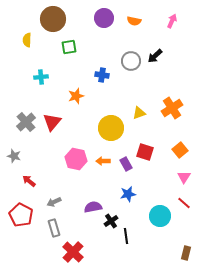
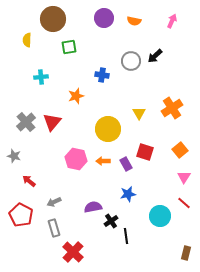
yellow triangle: rotated 40 degrees counterclockwise
yellow circle: moved 3 px left, 1 px down
